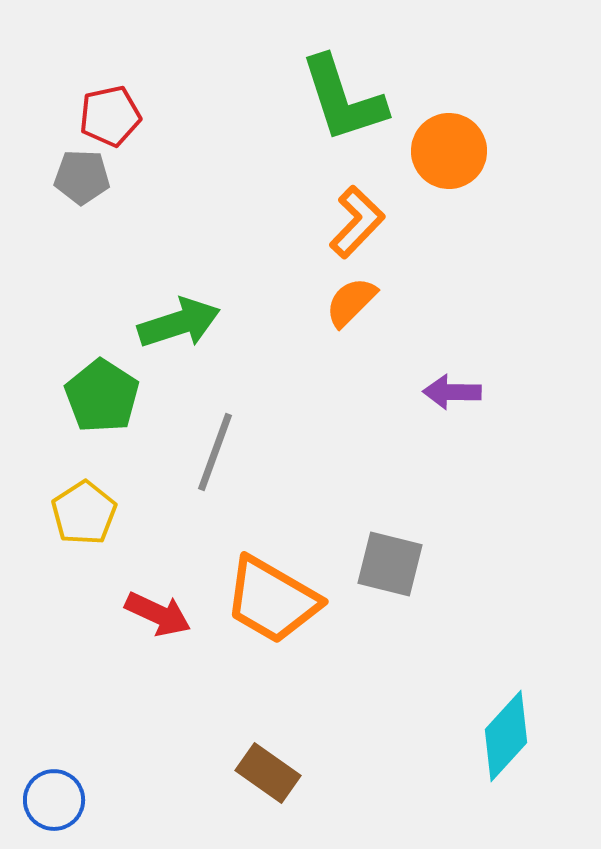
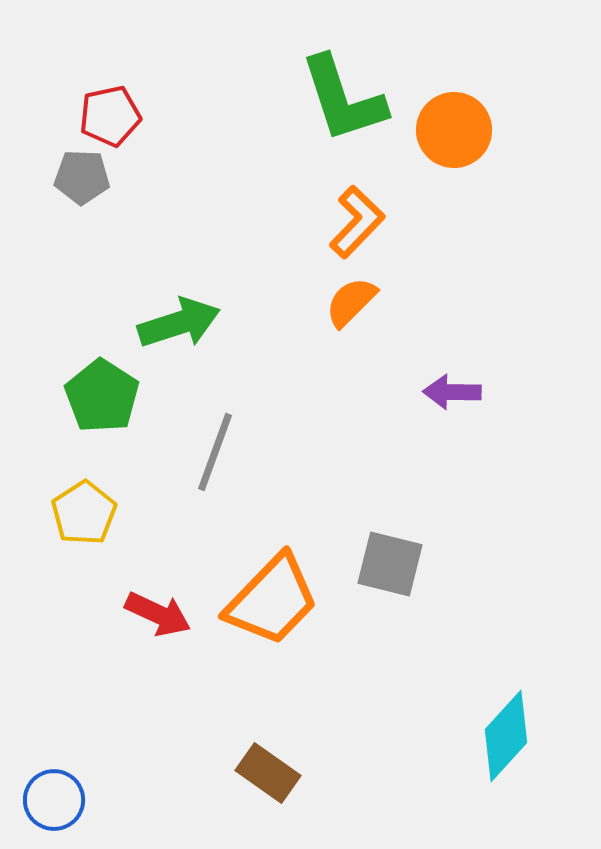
orange circle: moved 5 px right, 21 px up
orange trapezoid: rotated 76 degrees counterclockwise
